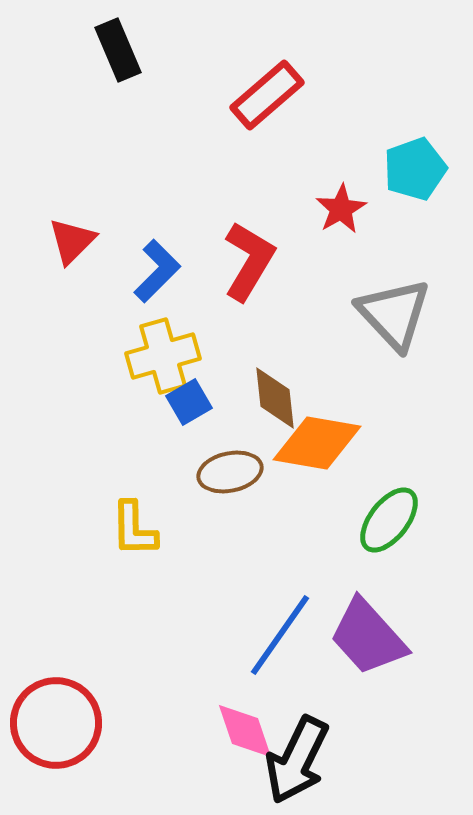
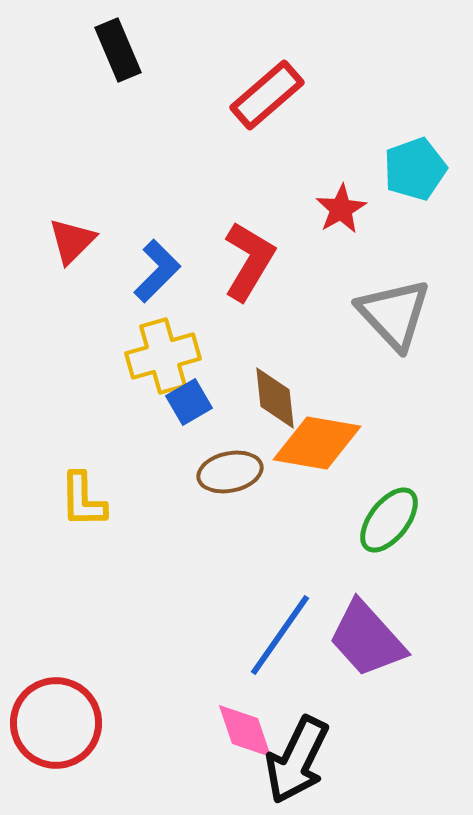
yellow L-shape: moved 51 px left, 29 px up
purple trapezoid: moved 1 px left, 2 px down
